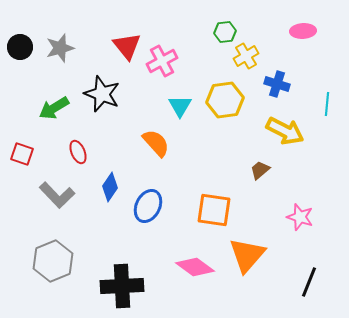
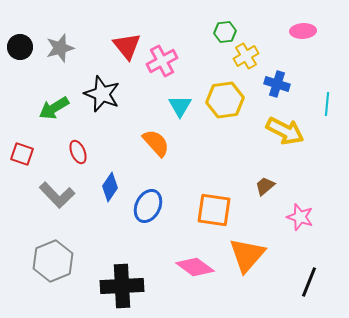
brown trapezoid: moved 5 px right, 16 px down
